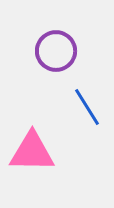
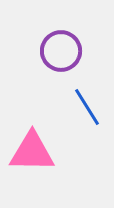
purple circle: moved 5 px right
